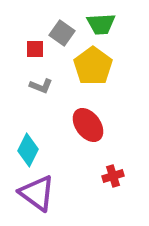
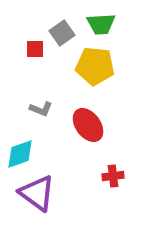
gray square: rotated 20 degrees clockwise
yellow pentagon: moved 2 px right; rotated 30 degrees counterclockwise
gray L-shape: moved 23 px down
cyan diamond: moved 8 px left, 4 px down; rotated 44 degrees clockwise
red cross: rotated 10 degrees clockwise
